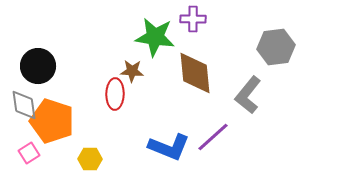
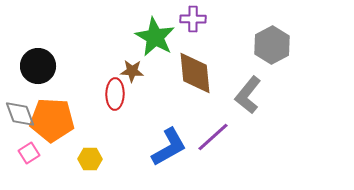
green star: rotated 21 degrees clockwise
gray hexagon: moved 4 px left, 2 px up; rotated 21 degrees counterclockwise
gray diamond: moved 4 px left, 9 px down; rotated 12 degrees counterclockwise
orange pentagon: moved 1 px up; rotated 15 degrees counterclockwise
blue L-shape: rotated 51 degrees counterclockwise
